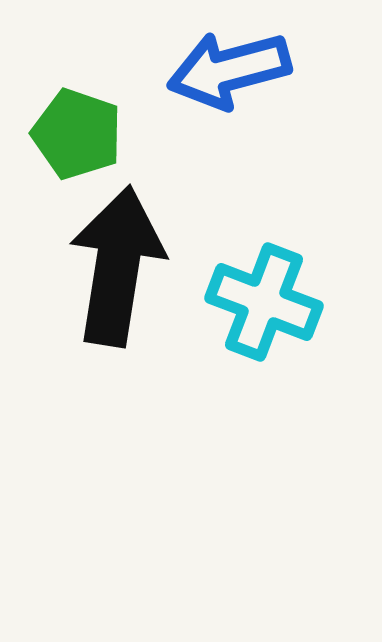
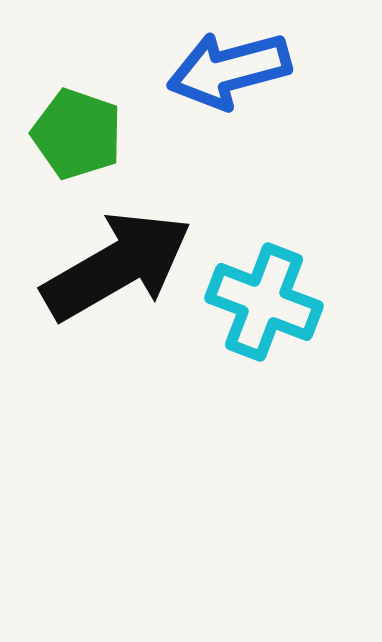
black arrow: rotated 51 degrees clockwise
